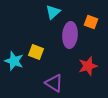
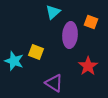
red star: rotated 18 degrees counterclockwise
